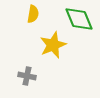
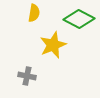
yellow semicircle: moved 1 px right, 1 px up
green diamond: rotated 40 degrees counterclockwise
